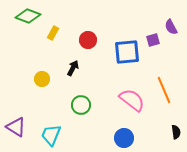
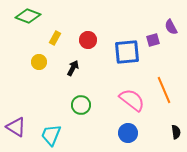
yellow rectangle: moved 2 px right, 5 px down
yellow circle: moved 3 px left, 17 px up
blue circle: moved 4 px right, 5 px up
